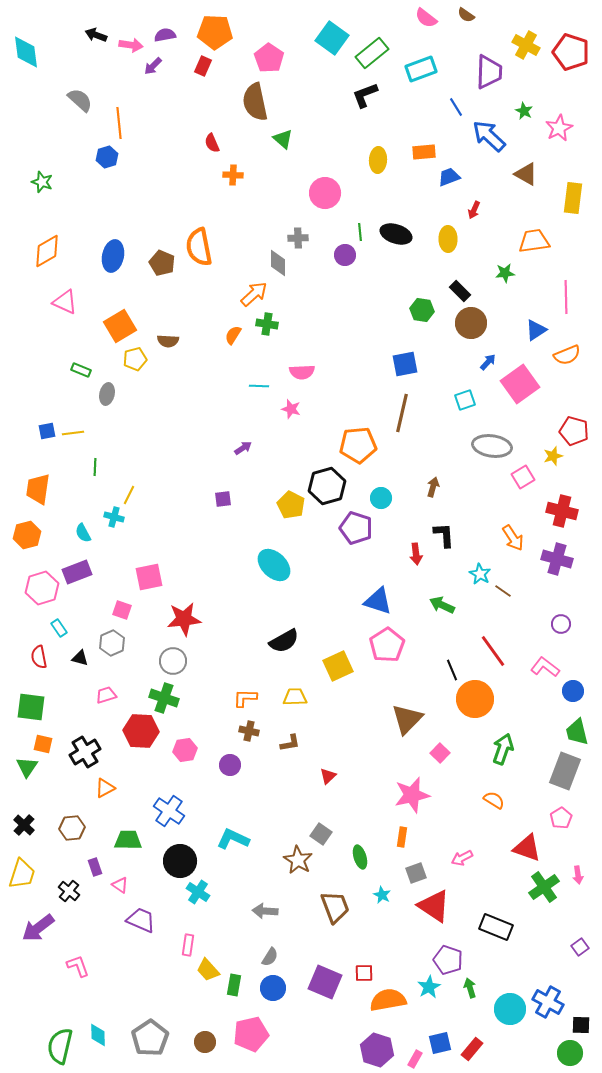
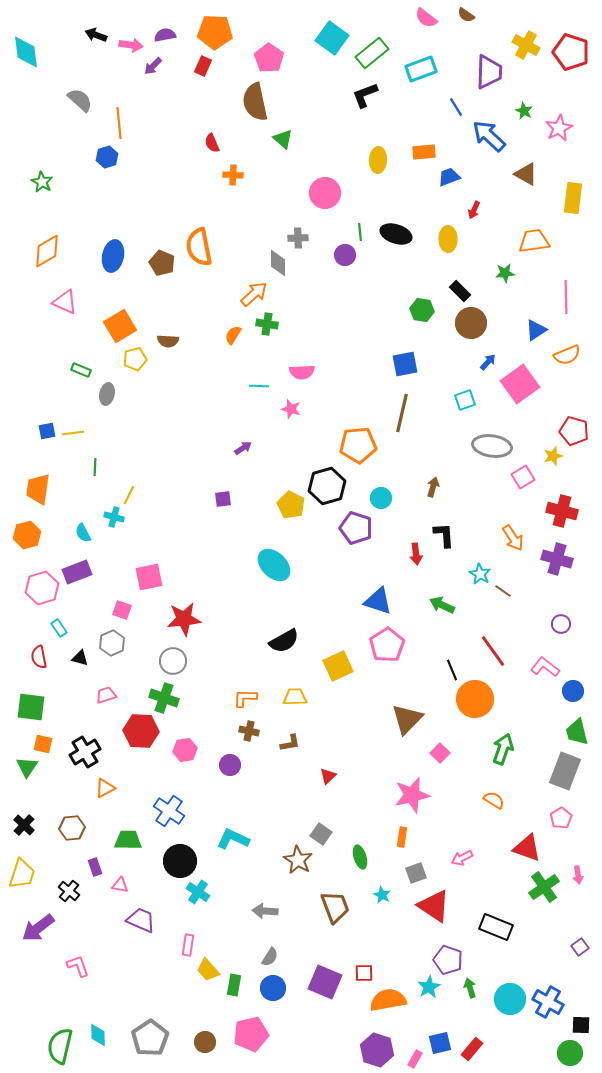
green star at (42, 182): rotated 10 degrees clockwise
pink triangle at (120, 885): rotated 24 degrees counterclockwise
cyan circle at (510, 1009): moved 10 px up
